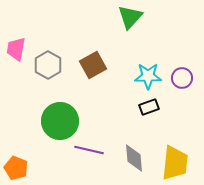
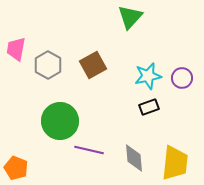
cyan star: rotated 12 degrees counterclockwise
